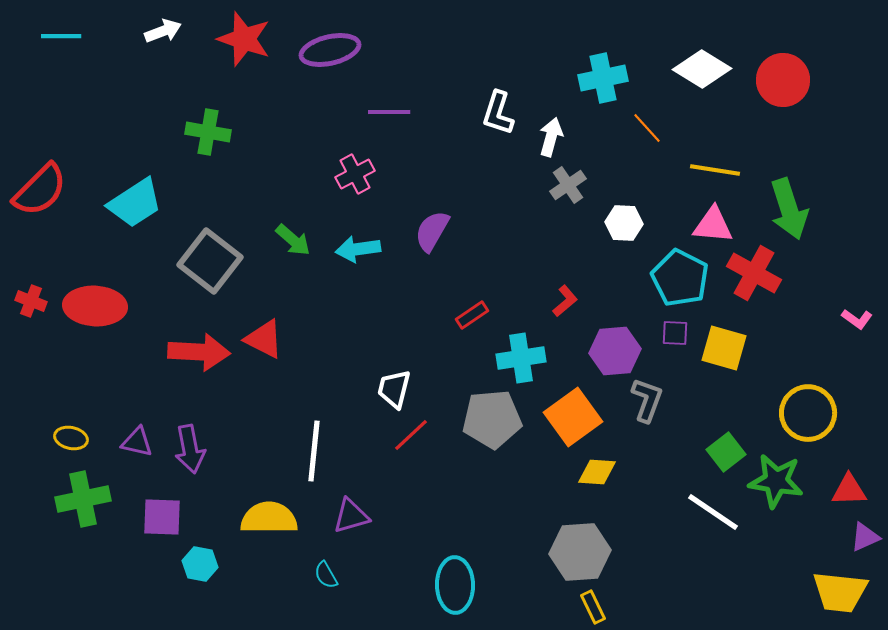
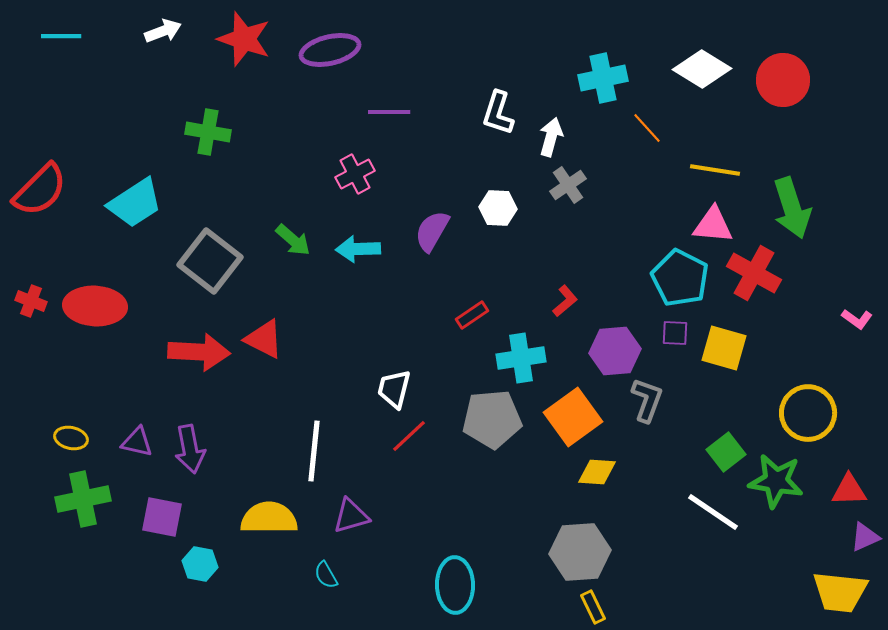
green arrow at (789, 209): moved 3 px right, 1 px up
white hexagon at (624, 223): moved 126 px left, 15 px up
cyan arrow at (358, 249): rotated 6 degrees clockwise
red line at (411, 435): moved 2 px left, 1 px down
purple square at (162, 517): rotated 9 degrees clockwise
